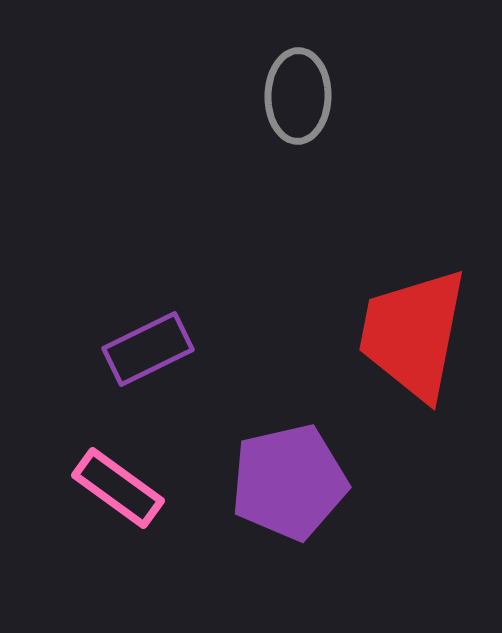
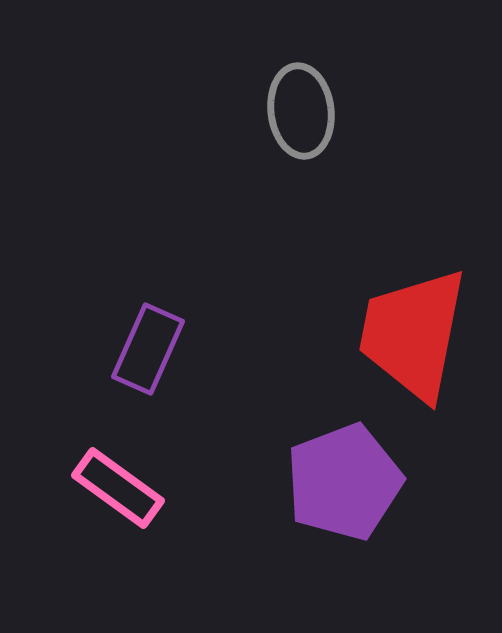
gray ellipse: moved 3 px right, 15 px down; rotated 8 degrees counterclockwise
purple rectangle: rotated 40 degrees counterclockwise
purple pentagon: moved 55 px right; rotated 8 degrees counterclockwise
